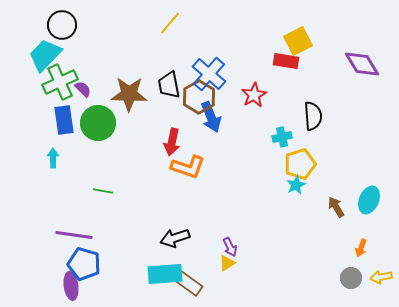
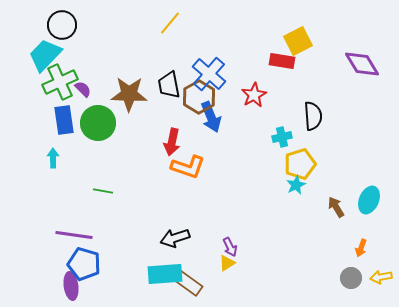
red rectangle: moved 4 px left
